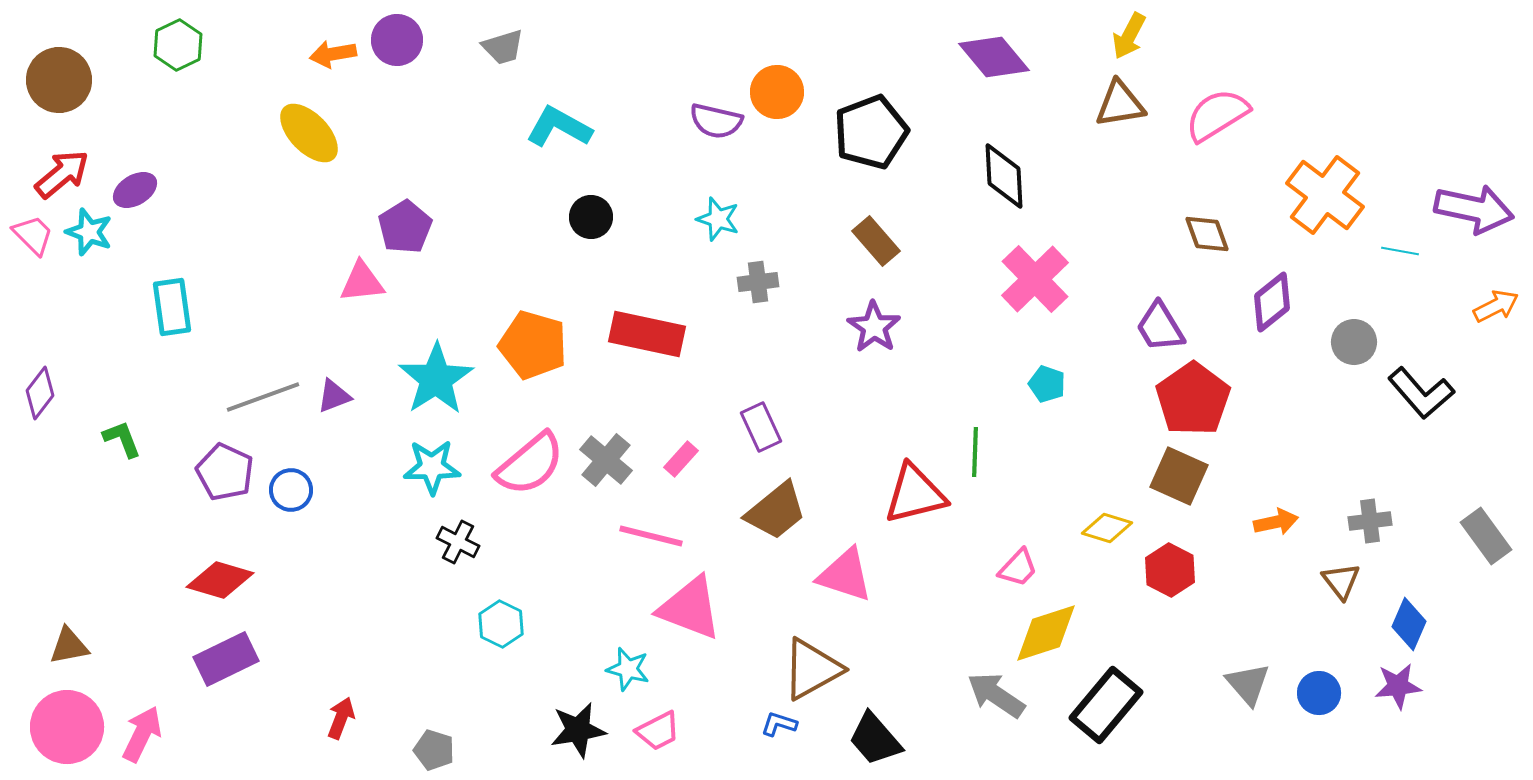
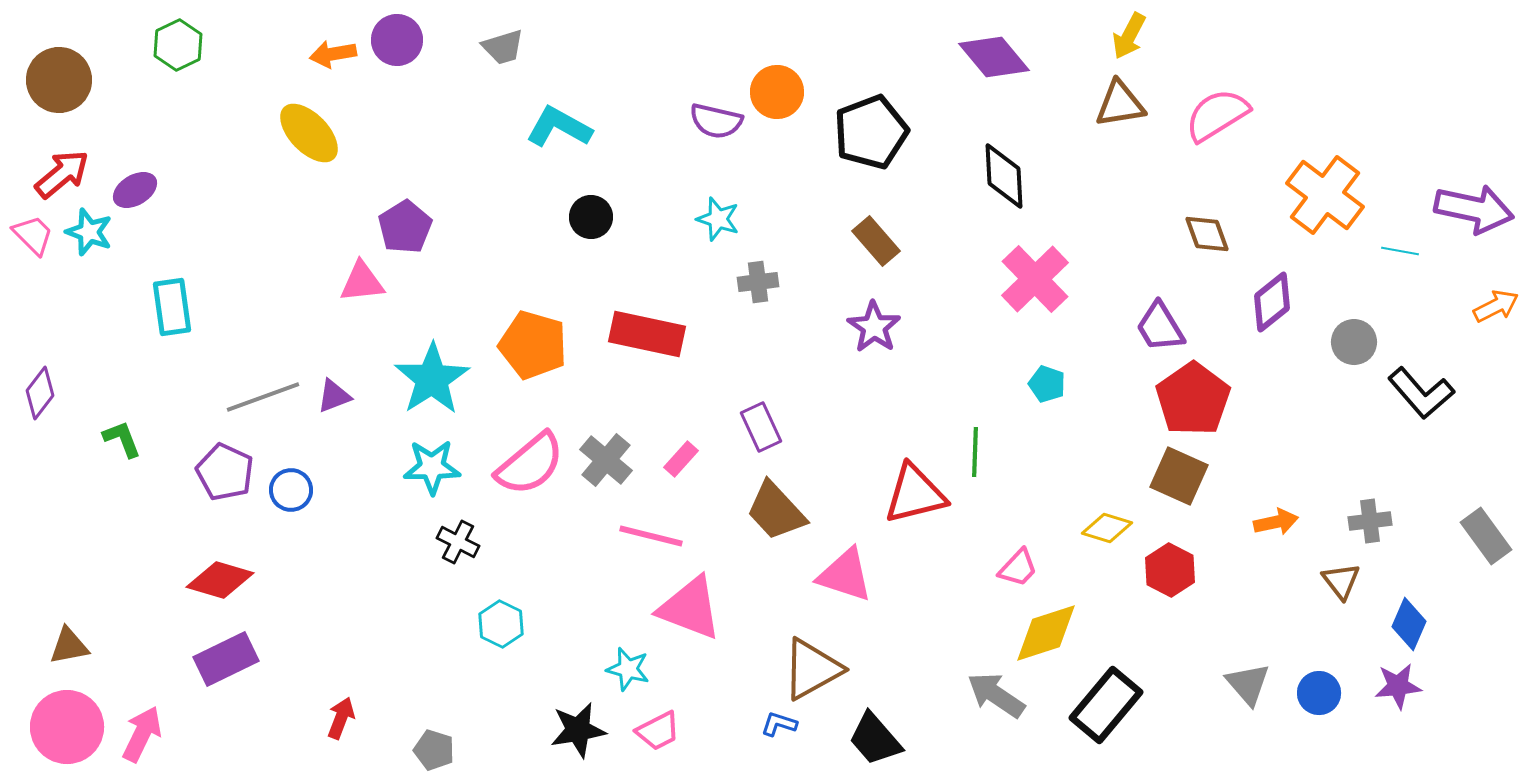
cyan star at (436, 379): moved 4 px left
brown trapezoid at (776, 511): rotated 86 degrees clockwise
